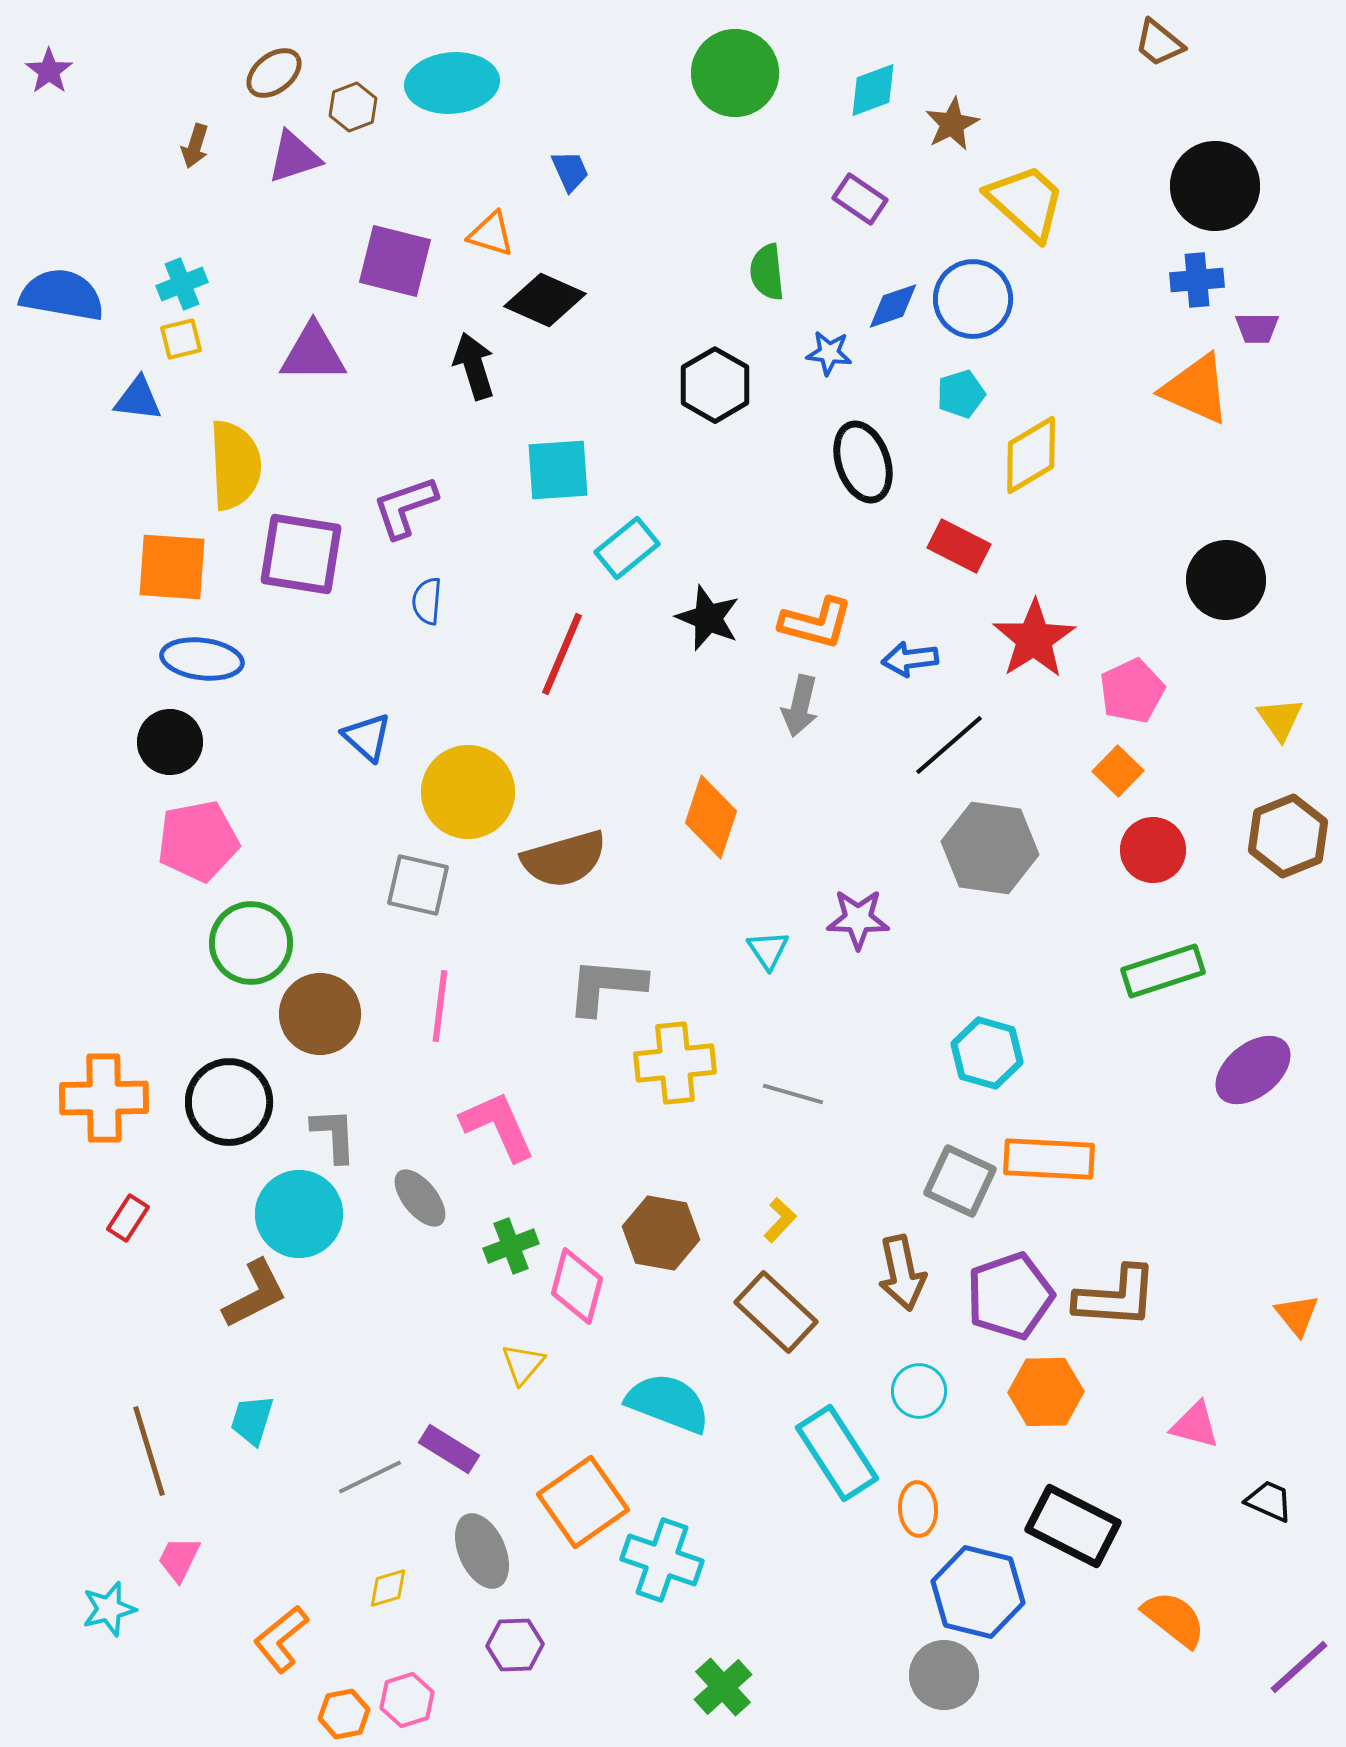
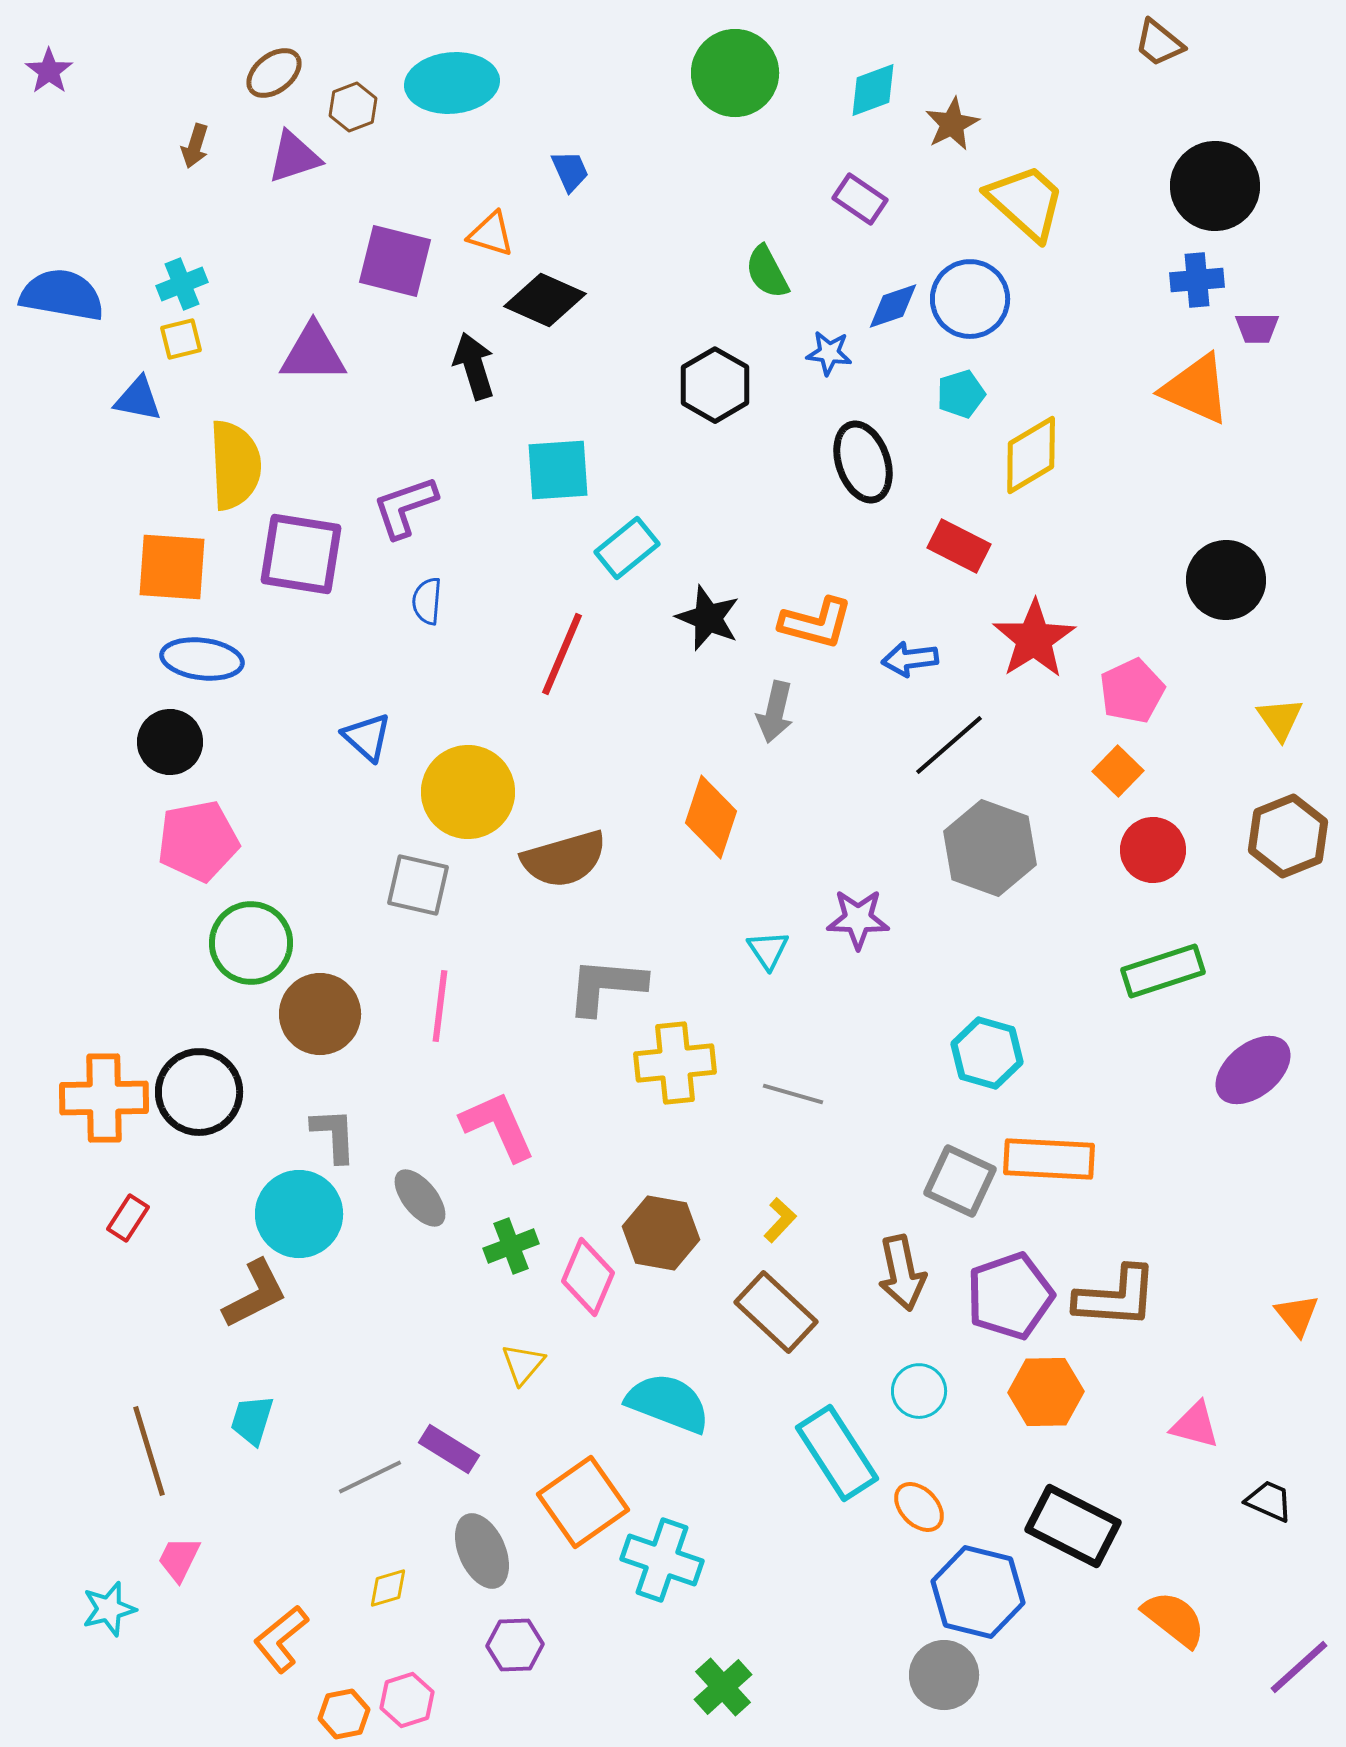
green semicircle at (767, 272): rotated 22 degrees counterclockwise
blue circle at (973, 299): moved 3 px left
blue triangle at (138, 399): rotated 4 degrees clockwise
gray arrow at (800, 706): moved 25 px left, 6 px down
gray hexagon at (990, 848): rotated 12 degrees clockwise
black circle at (229, 1102): moved 30 px left, 10 px up
pink diamond at (577, 1286): moved 11 px right, 9 px up; rotated 8 degrees clockwise
orange ellipse at (918, 1509): moved 1 px right, 2 px up; rotated 40 degrees counterclockwise
